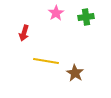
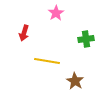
green cross: moved 22 px down
yellow line: moved 1 px right
brown star: moved 8 px down
